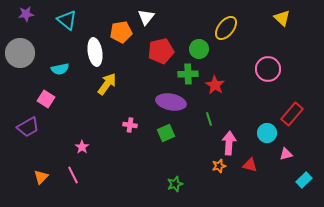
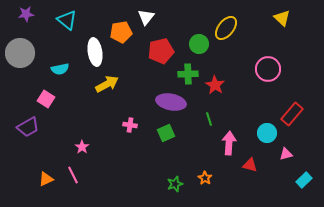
green circle: moved 5 px up
yellow arrow: rotated 25 degrees clockwise
orange star: moved 14 px left, 12 px down; rotated 24 degrees counterclockwise
orange triangle: moved 5 px right, 2 px down; rotated 21 degrees clockwise
